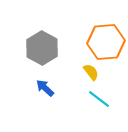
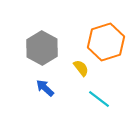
orange hexagon: rotated 12 degrees counterclockwise
yellow semicircle: moved 10 px left, 4 px up
